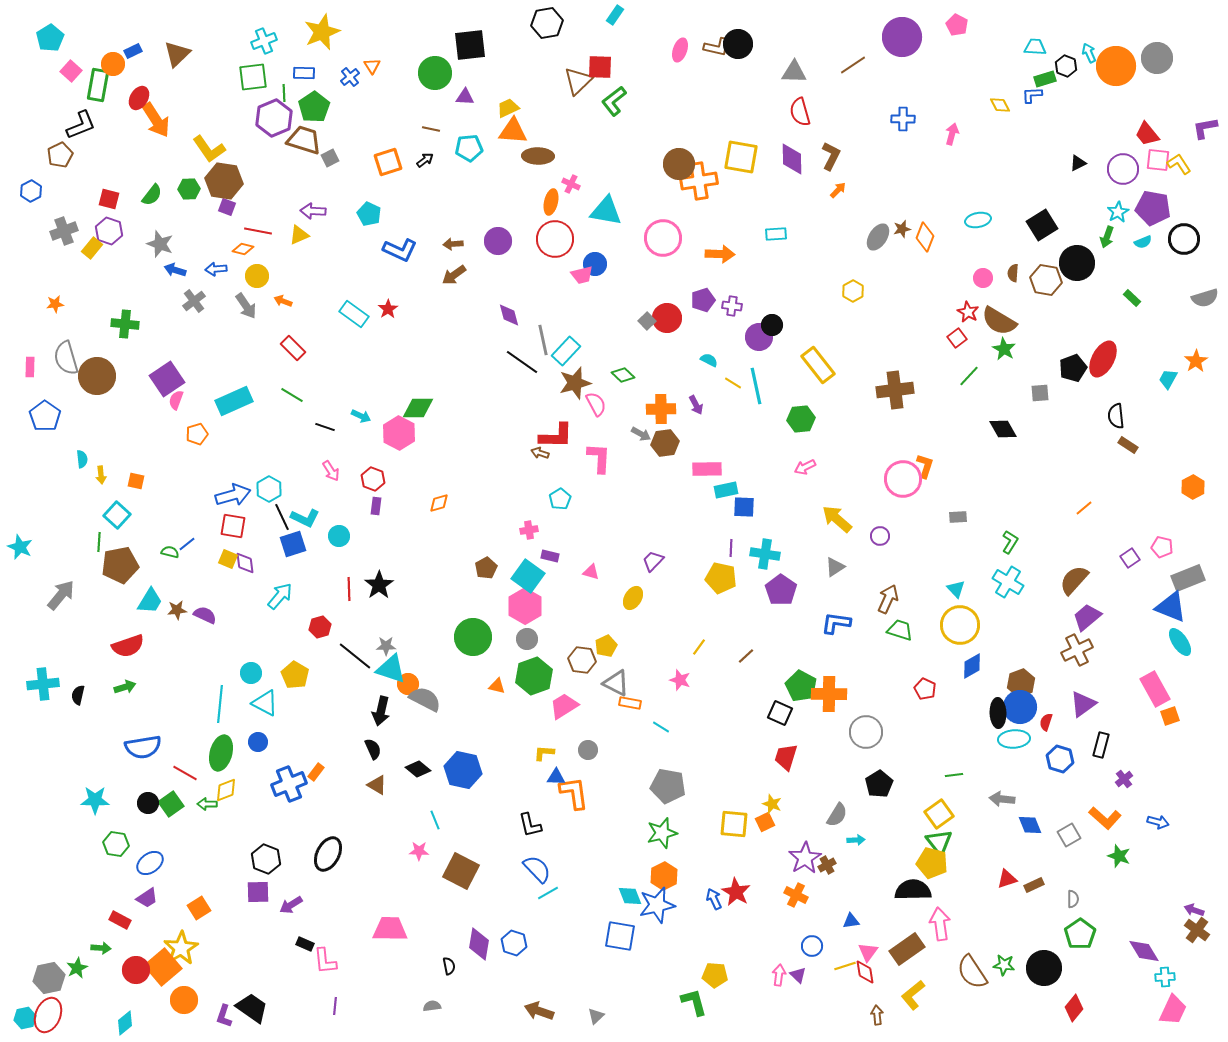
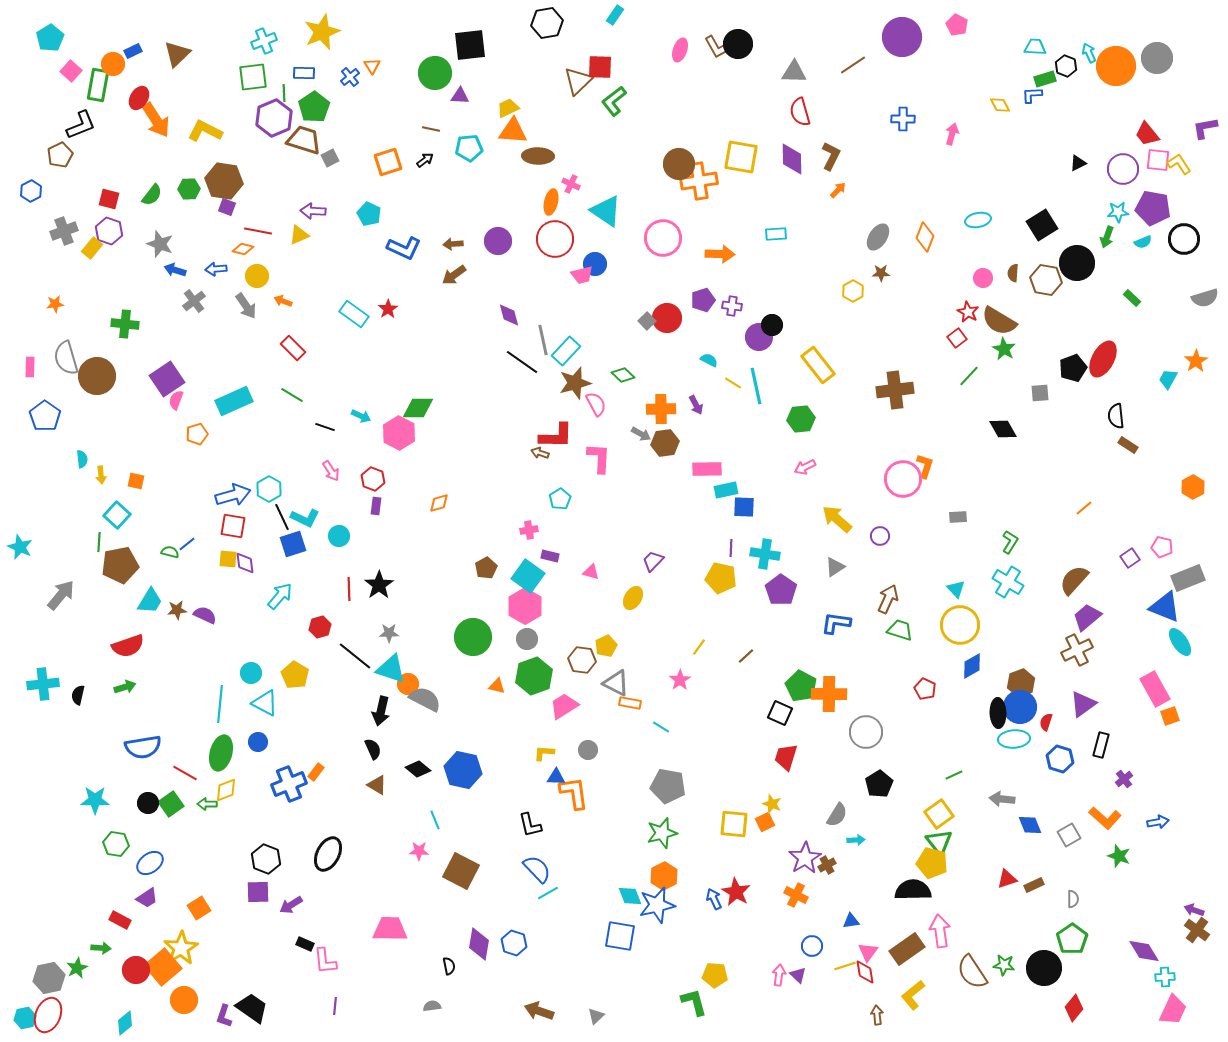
brown L-shape at (717, 47): rotated 48 degrees clockwise
purple triangle at (465, 97): moved 5 px left, 1 px up
yellow L-shape at (209, 149): moved 4 px left, 18 px up; rotated 152 degrees clockwise
cyan triangle at (606, 211): rotated 24 degrees clockwise
cyan star at (1118, 212): rotated 25 degrees clockwise
brown star at (902, 229): moved 21 px left, 44 px down; rotated 12 degrees clockwise
blue L-shape at (400, 250): moved 4 px right, 2 px up
yellow square at (228, 559): rotated 18 degrees counterclockwise
blue triangle at (1171, 607): moved 6 px left
gray star at (386, 646): moved 3 px right, 13 px up
pink star at (680, 680): rotated 20 degrees clockwise
green line at (954, 775): rotated 18 degrees counterclockwise
blue arrow at (1158, 822): rotated 25 degrees counterclockwise
pink arrow at (940, 924): moved 7 px down
green pentagon at (1080, 934): moved 8 px left, 5 px down
